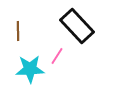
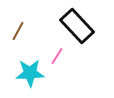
brown line: rotated 30 degrees clockwise
cyan star: moved 4 px down
